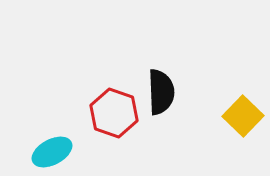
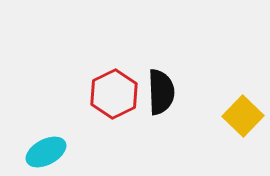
red hexagon: moved 19 px up; rotated 15 degrees clockwise
cyan ellipse: moved 6 px left
